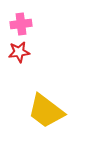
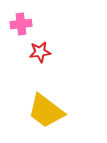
red star: moved 21 px right
